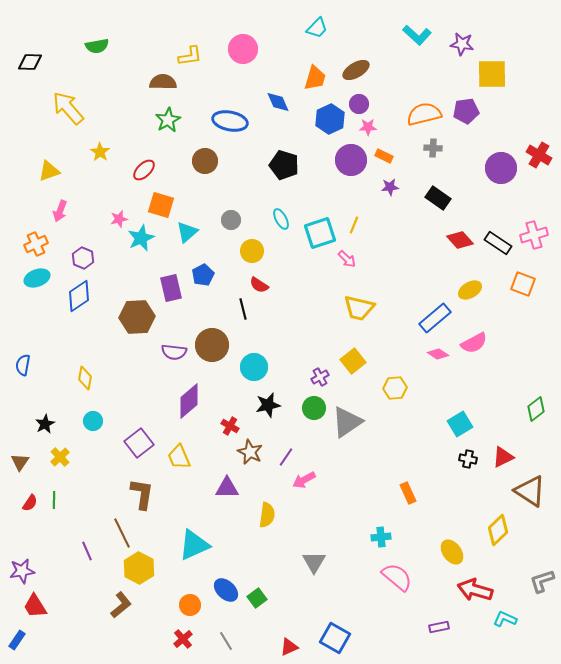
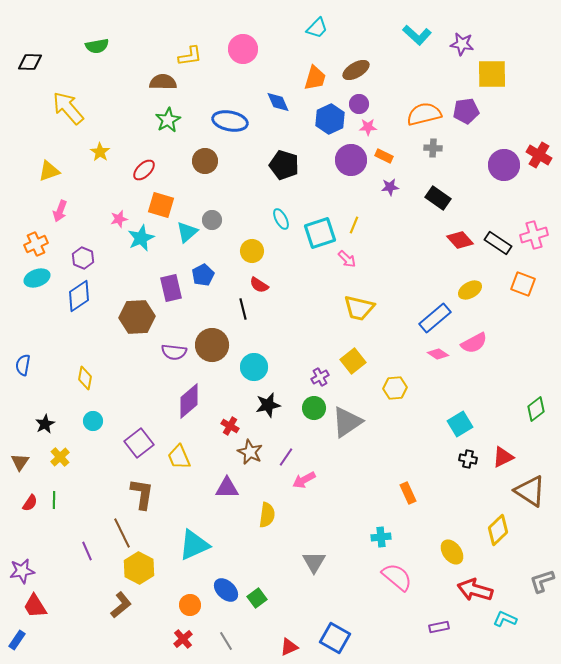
purple circle at (501, 168): moved 3 px right, 3 px up
gray circle at (231, 220): moved 19 px left
